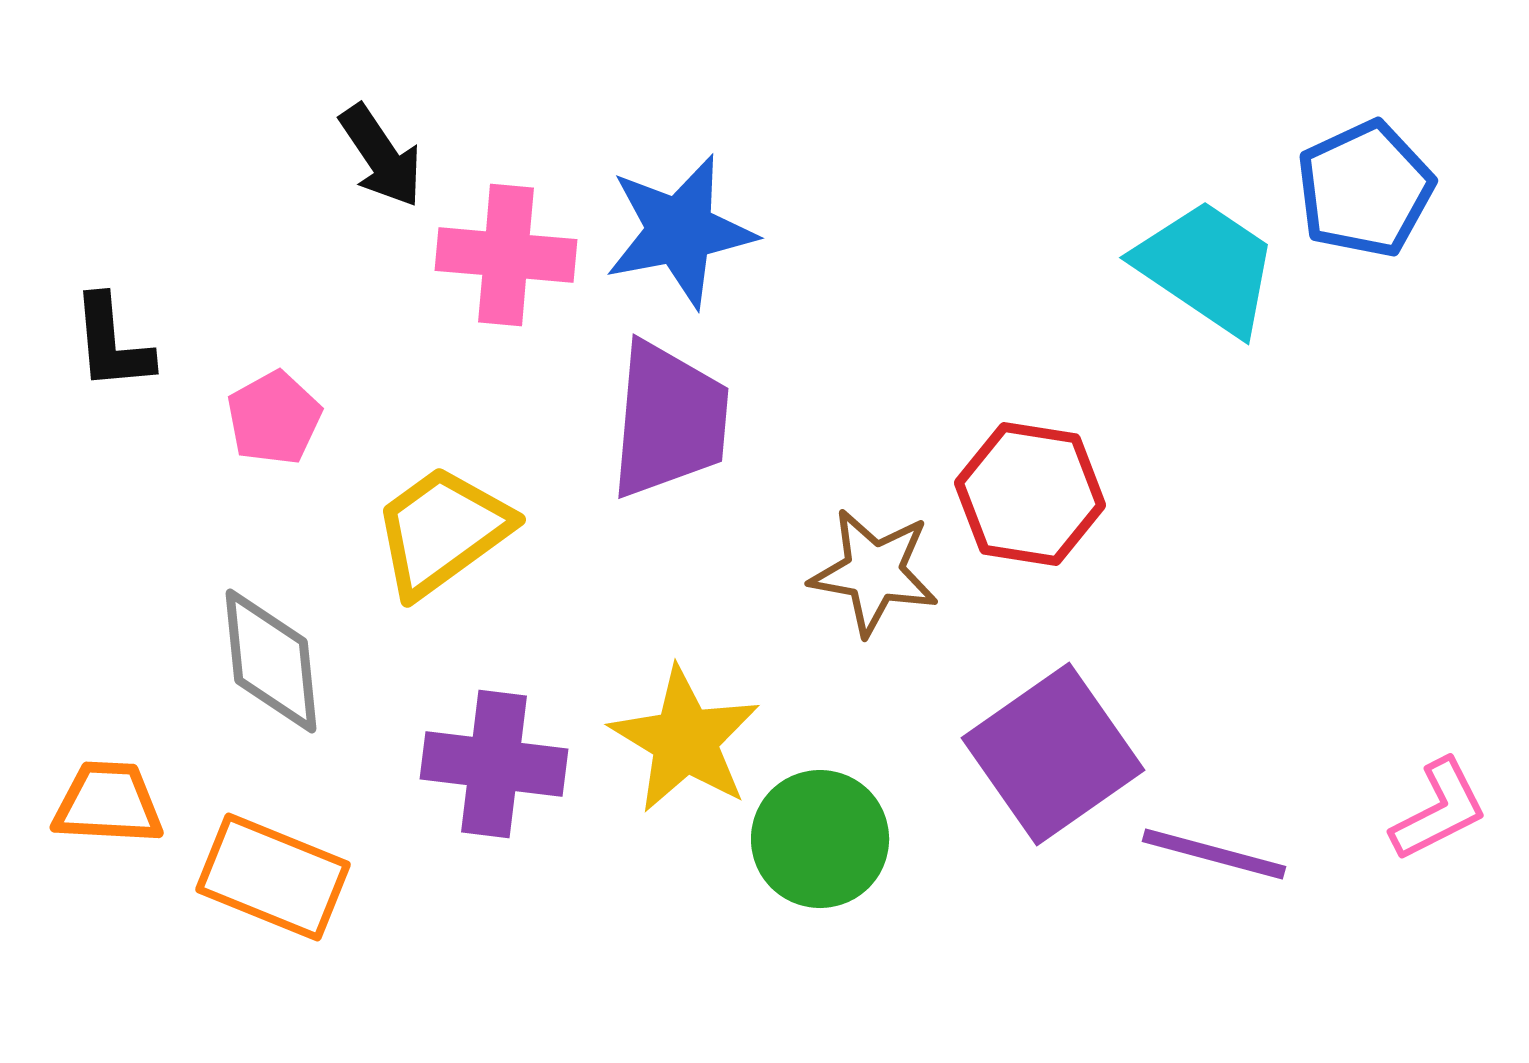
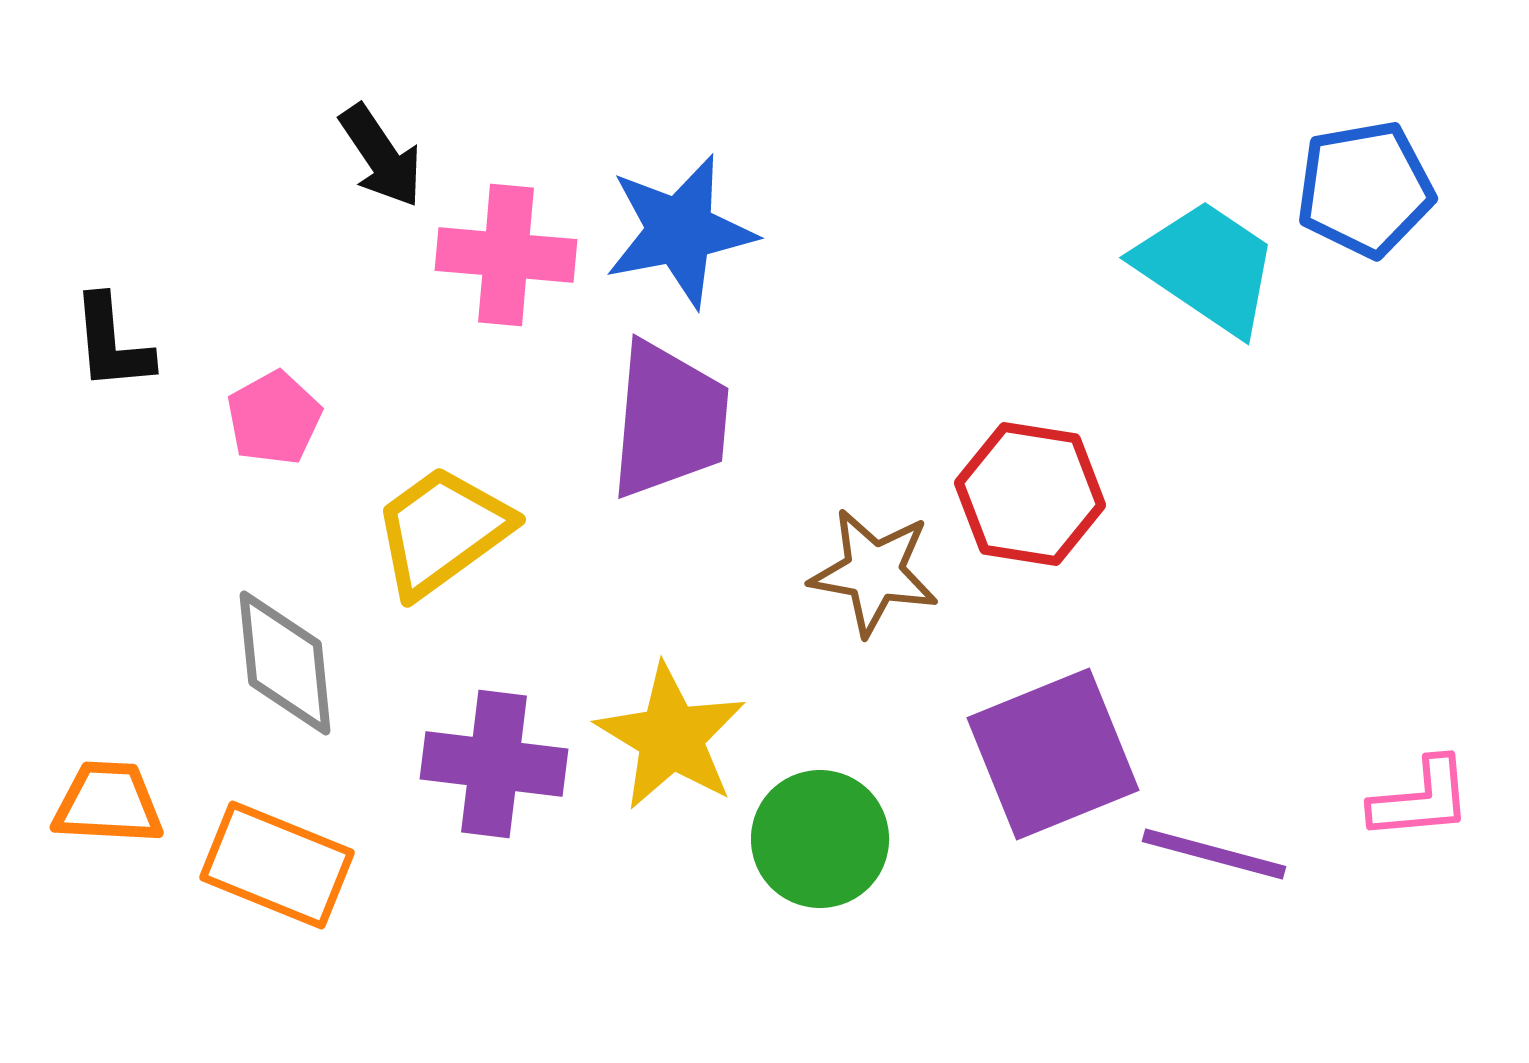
blue pentagon: rotated 15 degrees clockwise
gray diamond: moved 14 px right, 2 px down
yellow star: moved 14 px left, 3 px up
purple square: rotated 13 degrees clockwise
pink L-shape: moved 18 px left, 11 px up; rotated 22 degrees clockwise
orange rectangle: moved 4 px right, 12 px up
